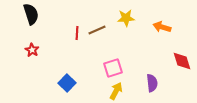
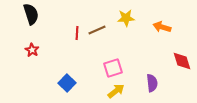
yellow arrow: rotated 24 degrees clockwise
